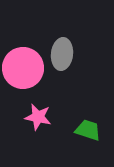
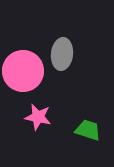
pink circle: moved 3 px down
